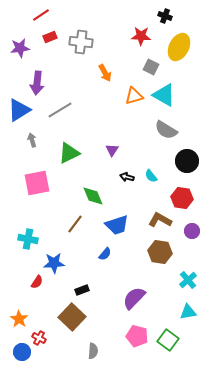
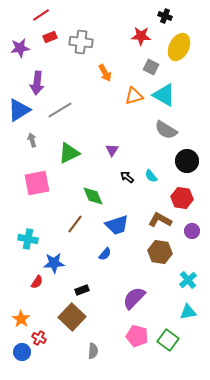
black arrow at (127, 177): rotated 24 degrees clockwise
orange star at (19, 319): moved 2 px right
